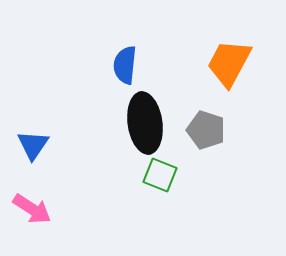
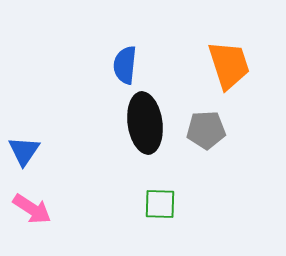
orange trapezoid: moved 2 px down; rotated 134 degrees clockwise
gray pentagon: rotated 21 degrees counterclockwise
blue triangle: moved 9 px left, 6 px down
green square: moved 29 px down; rotated 20 degrees counterclockwise
